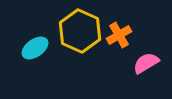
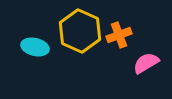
orange cross: rotated 10 degrees clockwise
cyan ellipse: moved 1 px up; rotated 48 degrees clockwise
